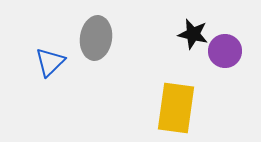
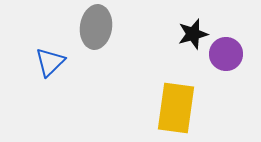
black star: rotated 28 degrees counterclockwise
gray ellipse: moved 11 px up
purple circle: moved 1 px right, 3 px down
